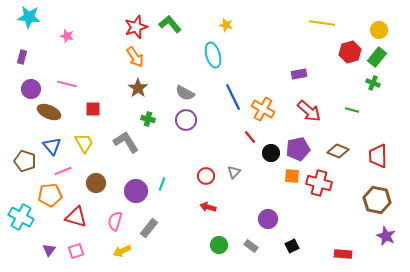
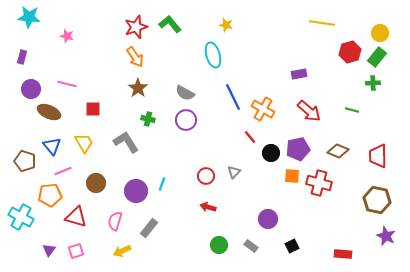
yellow circle at (379, 30): moved 1 px right, 3 px down
green cross at (373, 83): rotated 24 degrees counterclockwise
